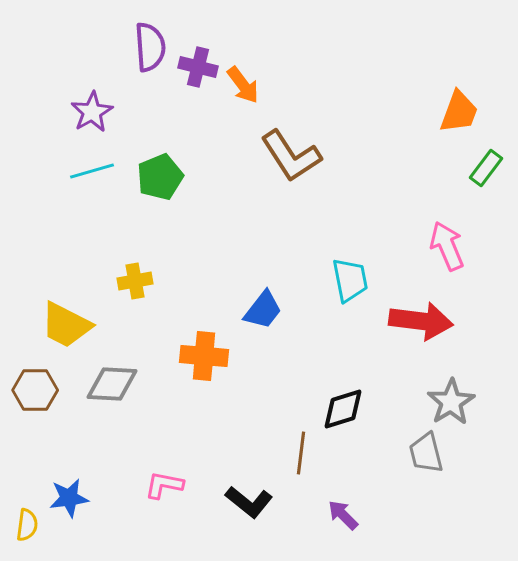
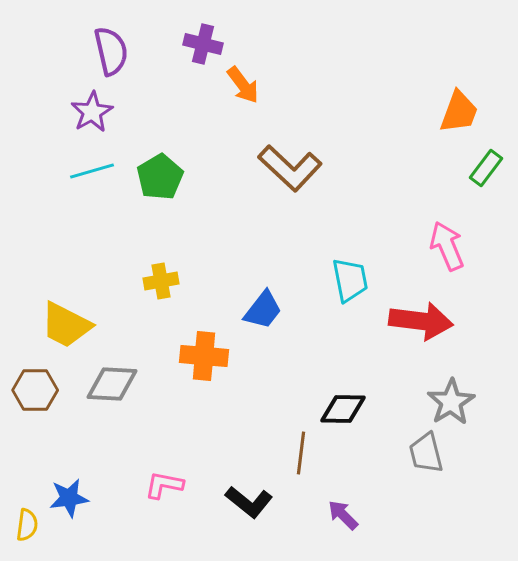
purple semicircle: moved 39 px left, 4 px down; rotated 9 degrees counterclockwise
purple cross: moved 5 px right, 23 px up
brown L-shape: moved 1 px left, 12 px down; rotated 14 degrees counterclockwise
green pentagon: rotated 9 degrees counterclockwise
yellow cross: moved 26 px right
black diamond: rotated 18 degrees clockwise
